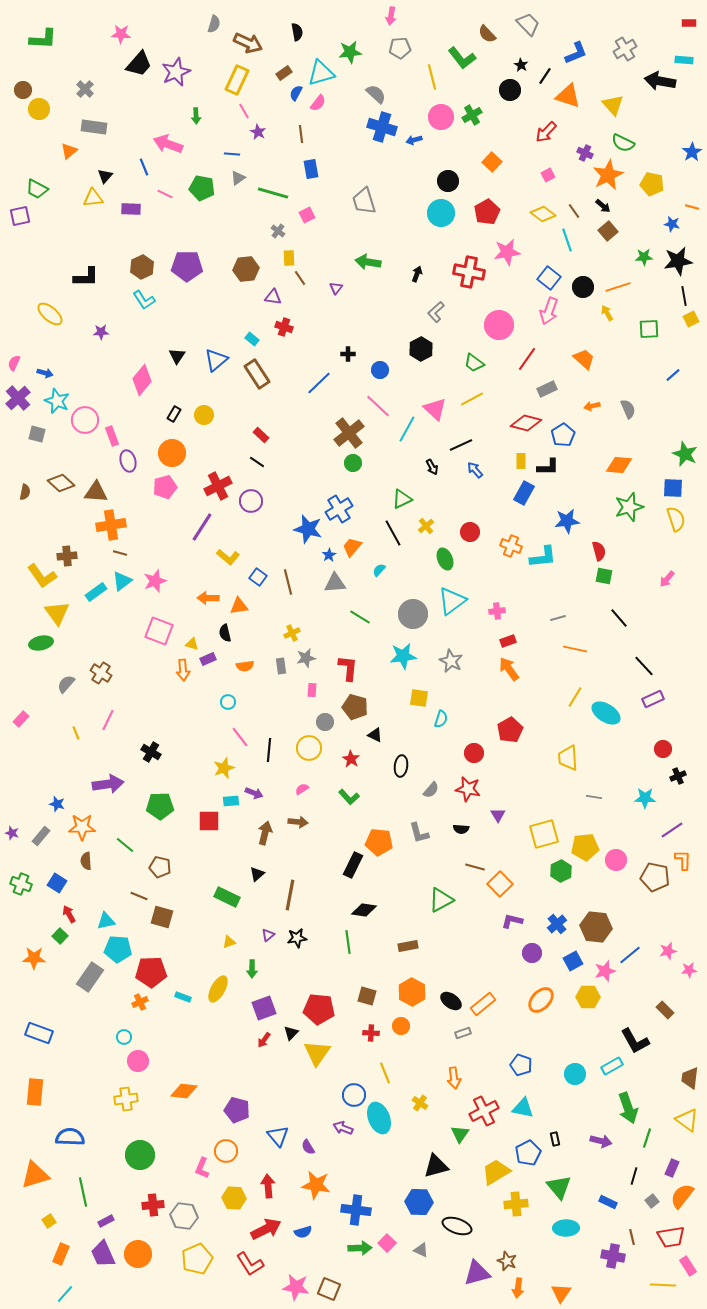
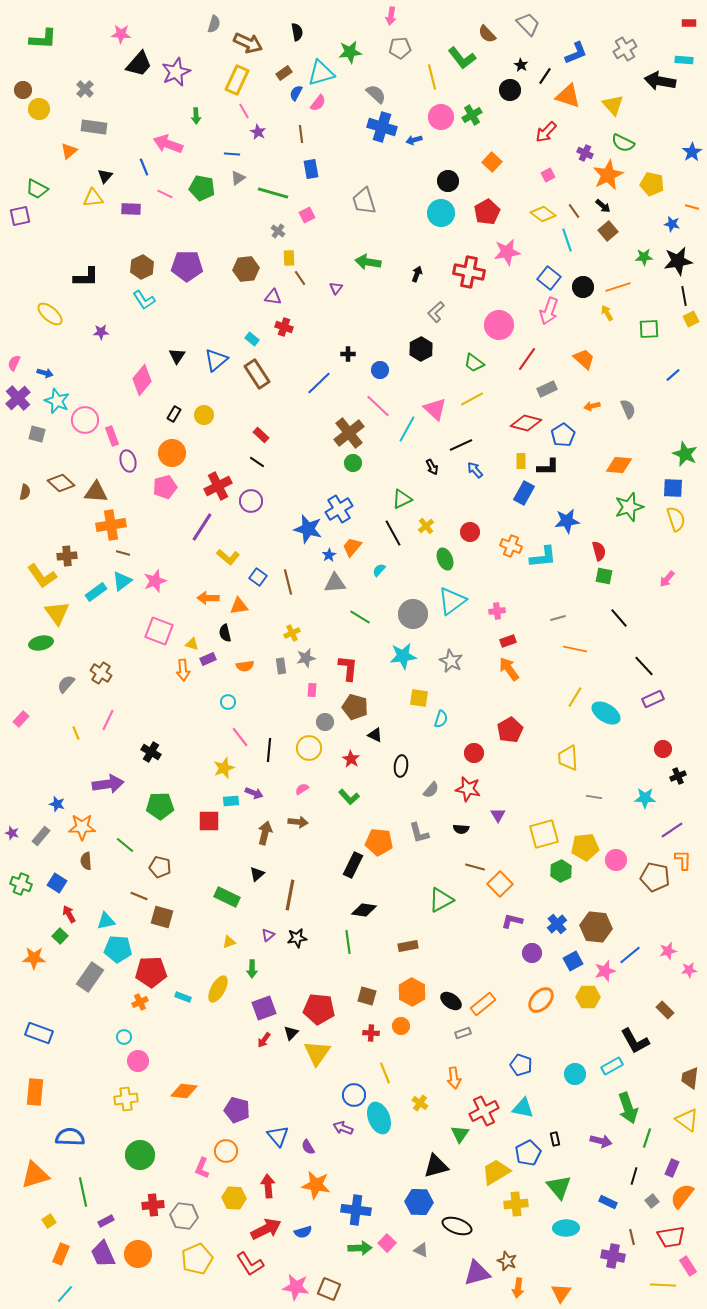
brown line at (120, 553): moved 3 px right
